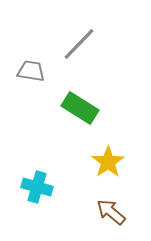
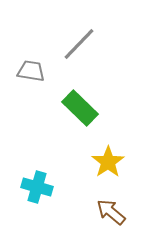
green rectangle: rotated 12 degrees clockwise
